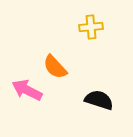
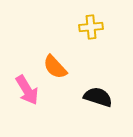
pink arrow: rotated 148 degrees counterclockwise
black semicircle: moved 1 px left, 3 px up
